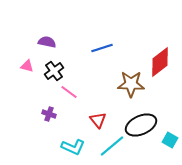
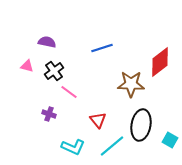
black ellipse: rotated 56 degrees counterclockwise
